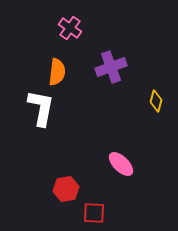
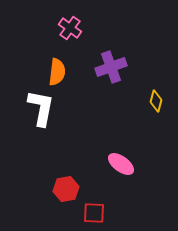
pink ellipse: rotated 8 degrees counterclockwise
